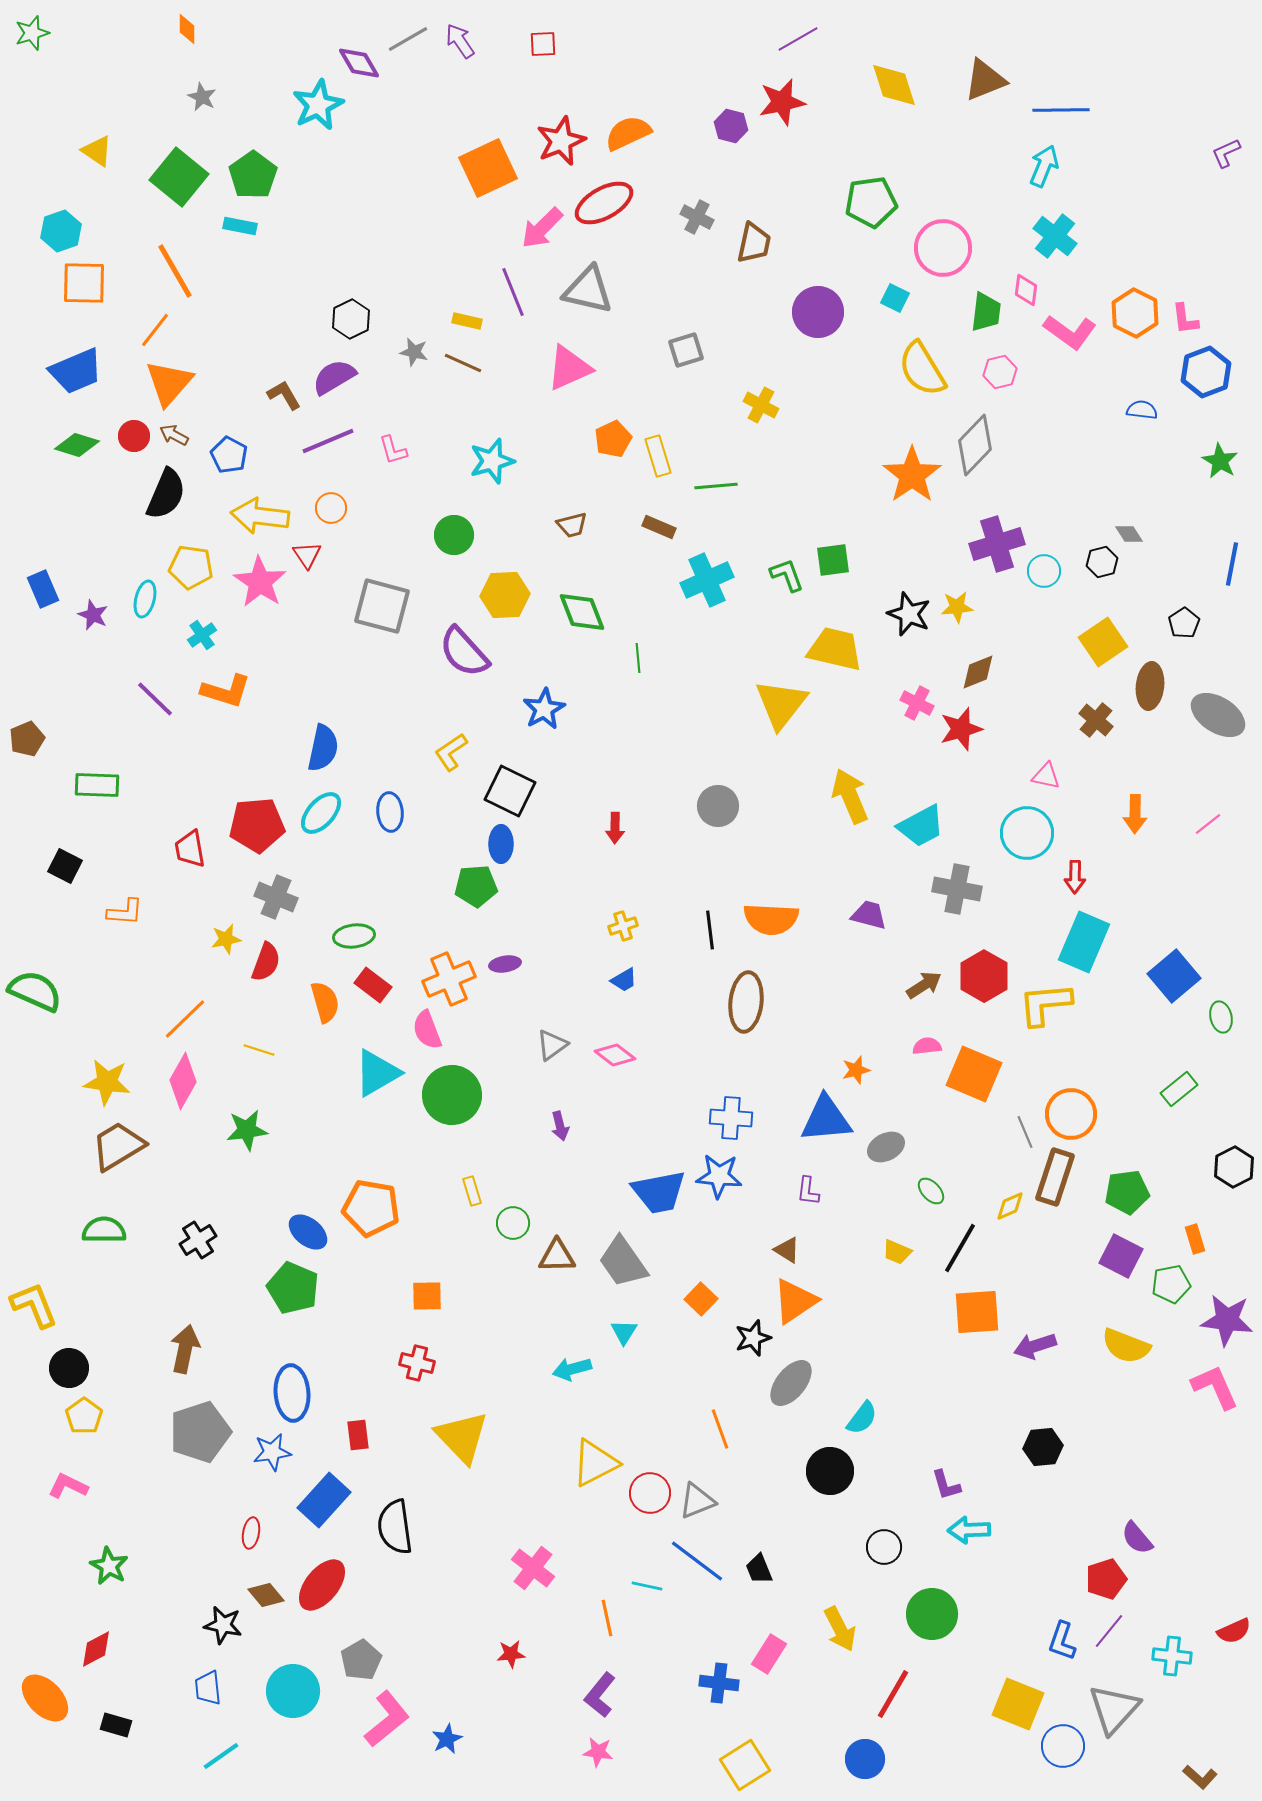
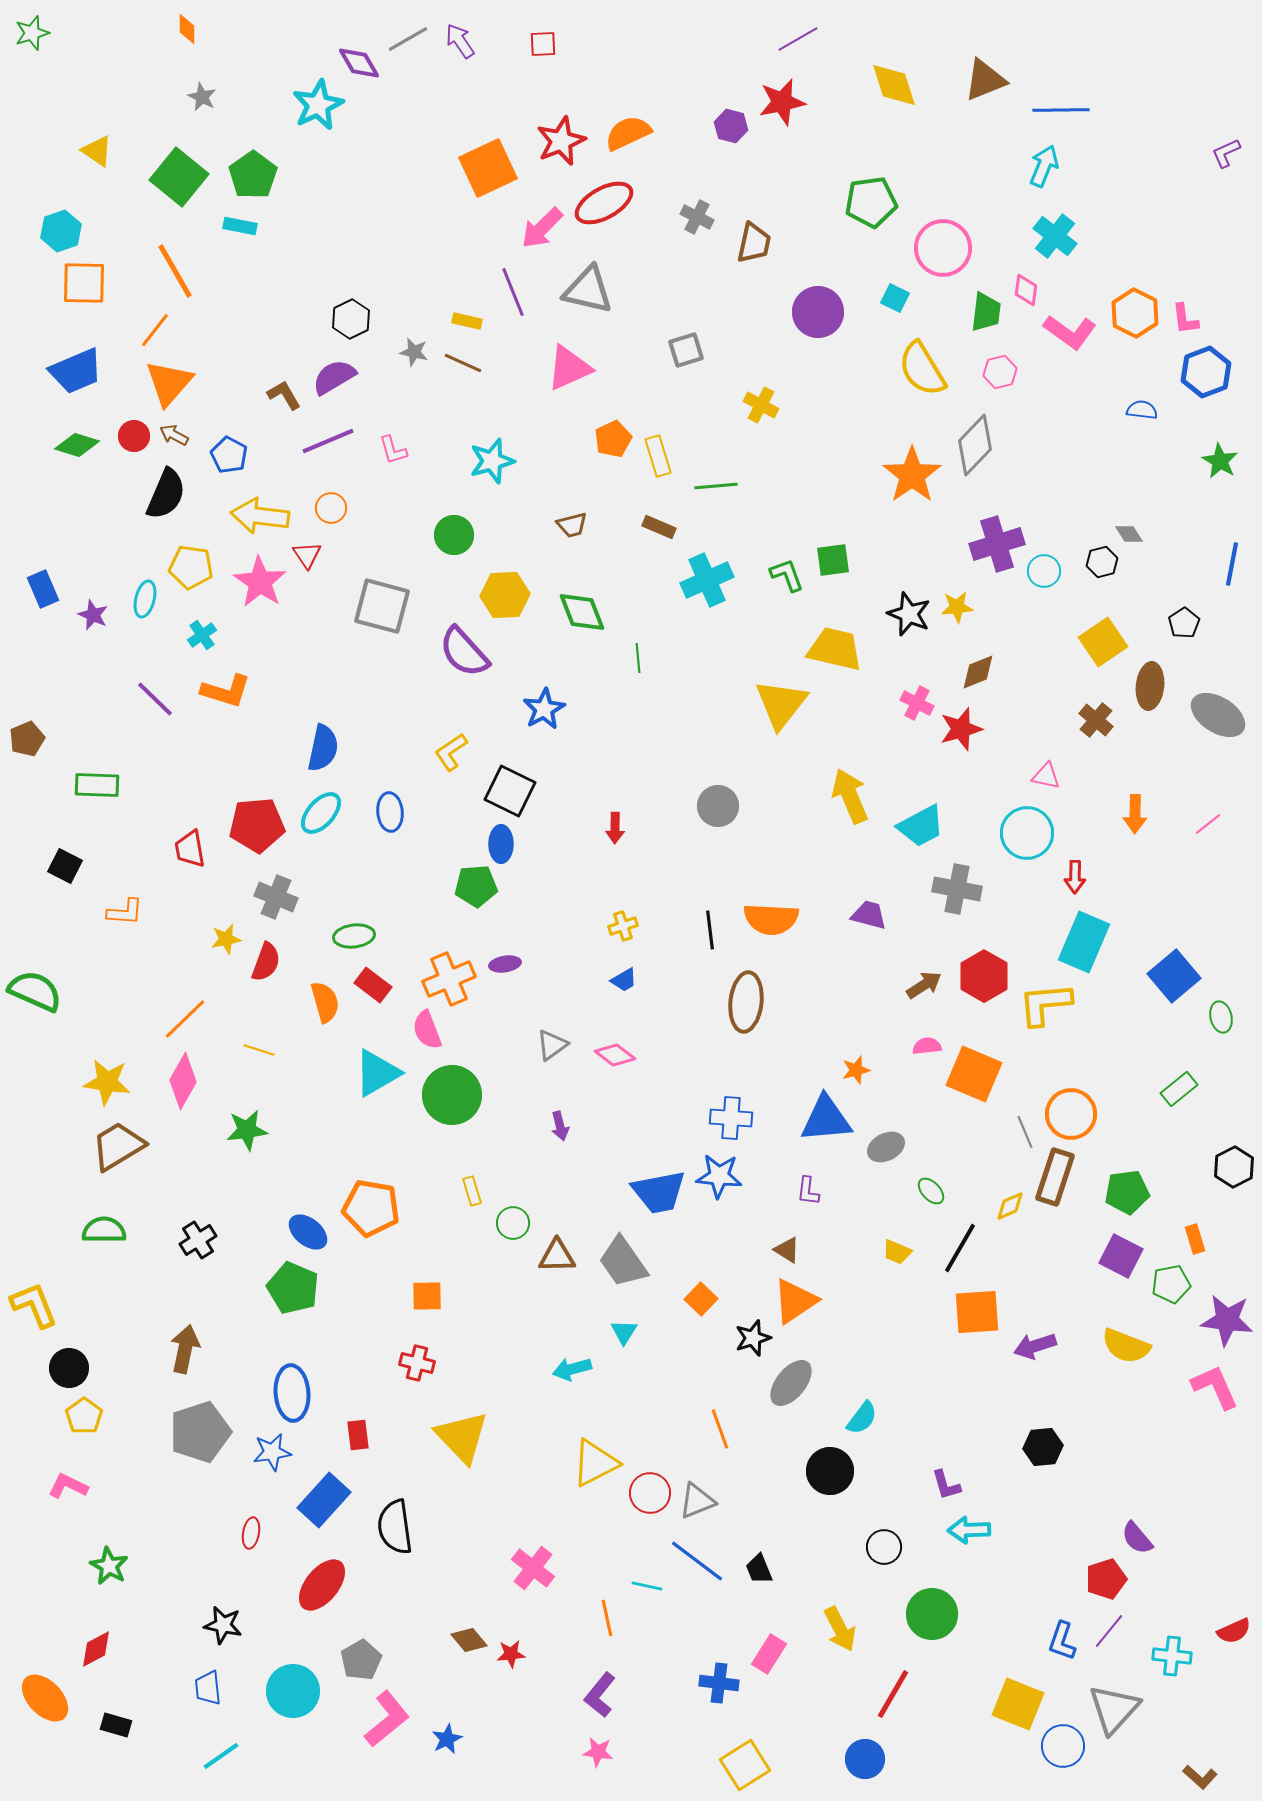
brown diamond at (266, 1595): moved 203 px right, 45 px down
